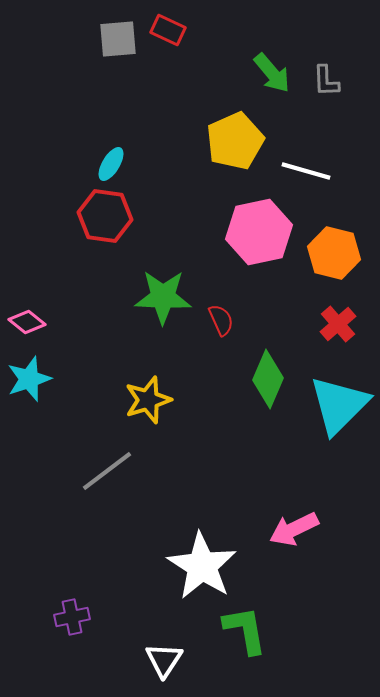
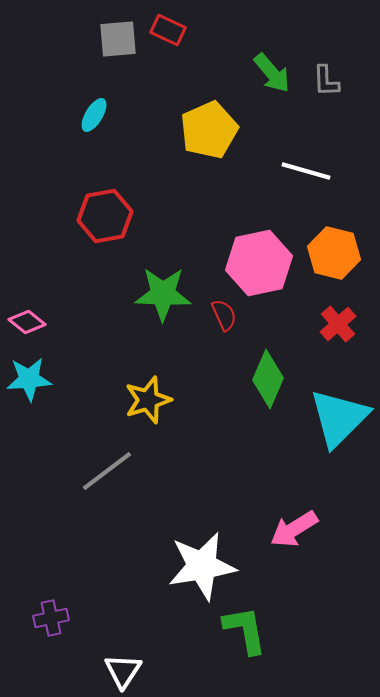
yellow pentagon: moved 26 px left, 11 px up
cyan ellipse: moved 17 px left, 49 px up
red hexagon: rotated 18 degrees counterclockwise
pink hexagon: moved 31 px down
green star: moved 3 px up
red semicircle: moved 3 px right, 5 px up
cyan star: rotated 15 degrees clockwise
cyan triangle: moved 13 px down
pink arrow: rotated 6 degrees counterclockwise
white star: rotated 30 degrees clockwise
purple cross: moved 21 px left, 1 px down
white triangle: moved 41 px left, 11 px down
